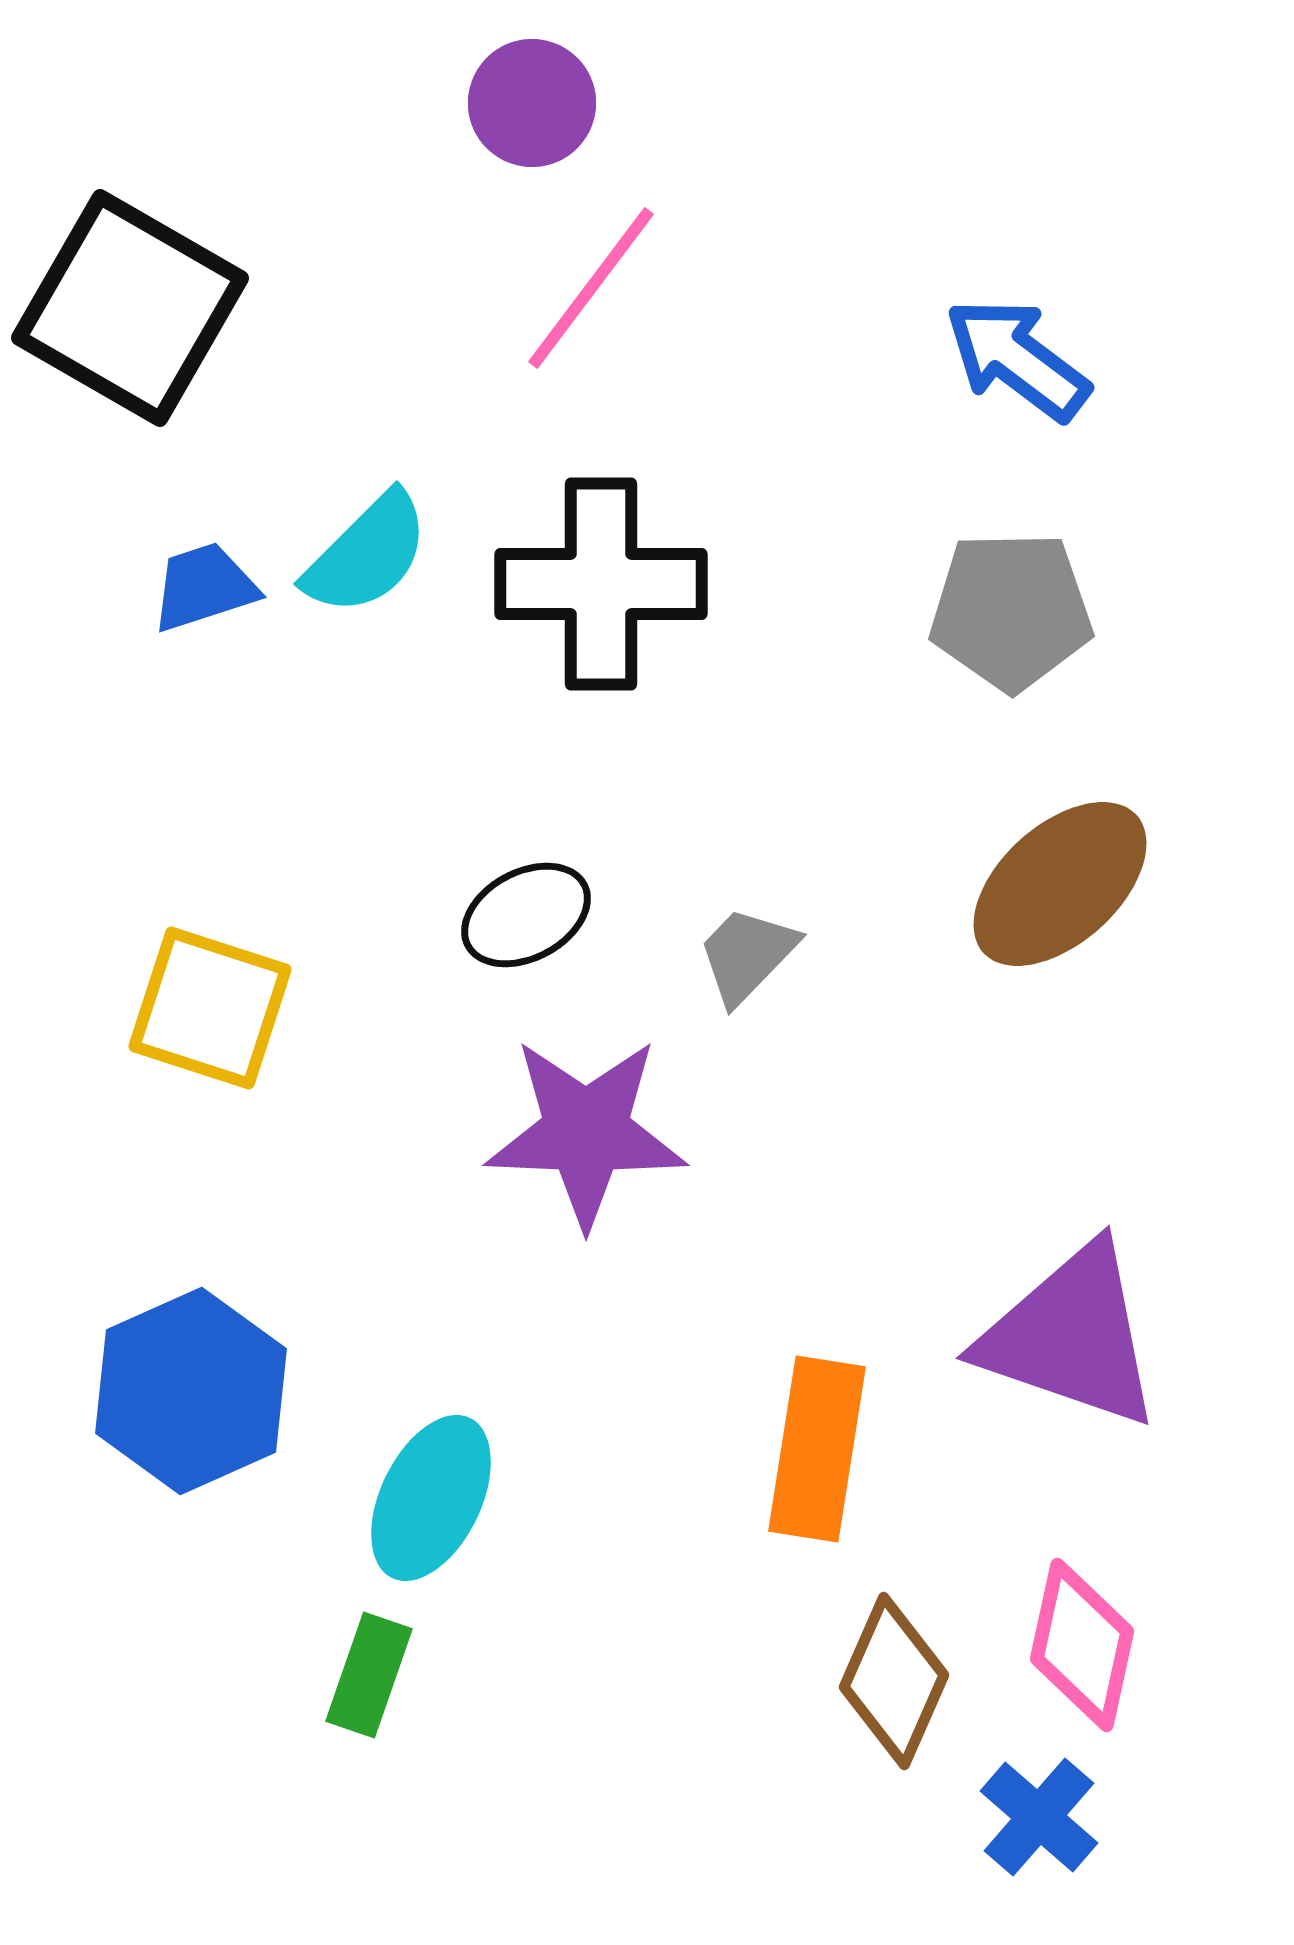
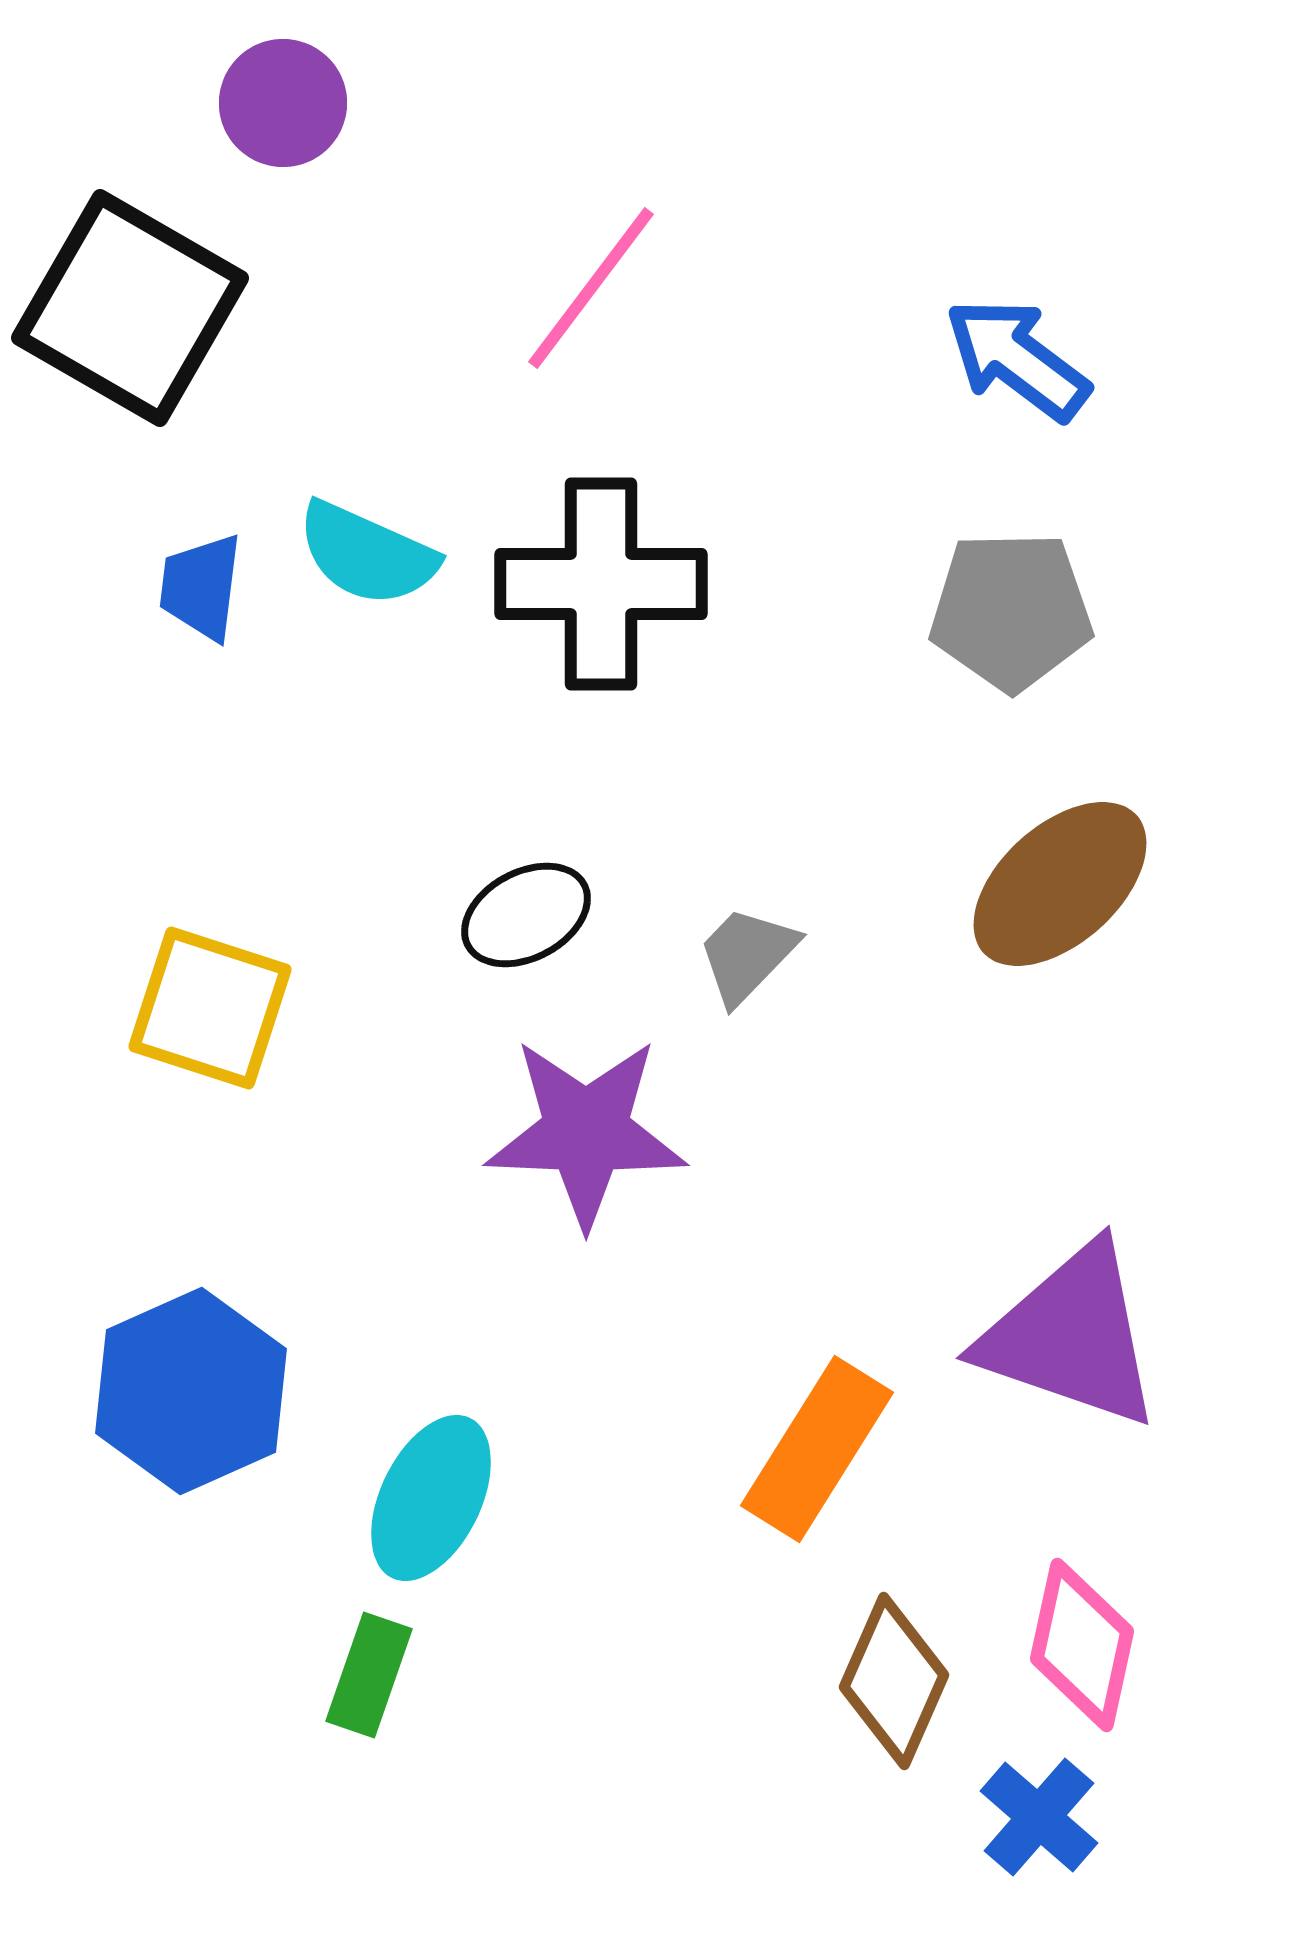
purple circle: moved 249 px left
cyan semicircle: rotated 69 degrees clockwise
blue trapezoid: moved 3 px left; rotated 65 degrees counterclockwise
orange rectangle: rotated 23 degrees clockwise
